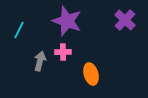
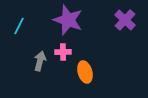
purple star: moved 1 px right, 1 px up
cyan line: moved 4 px up
orange ellipse: moved 6 px left, 2 px up
